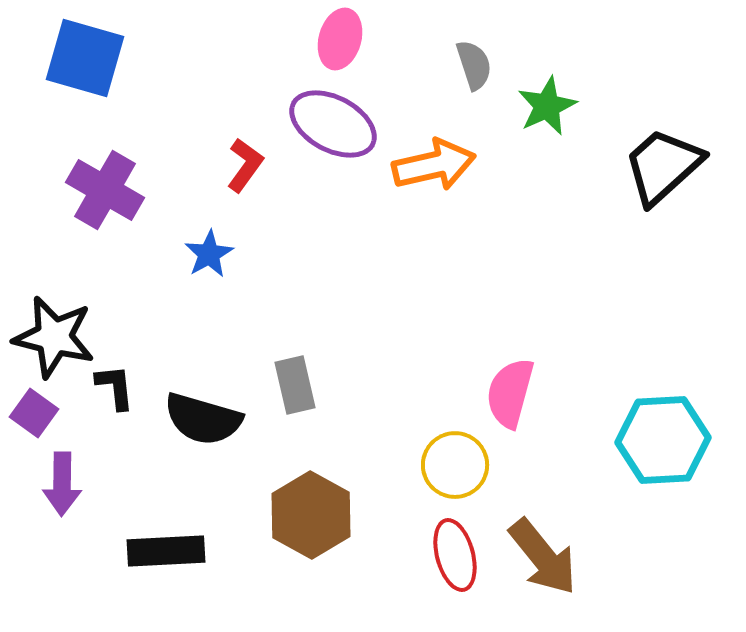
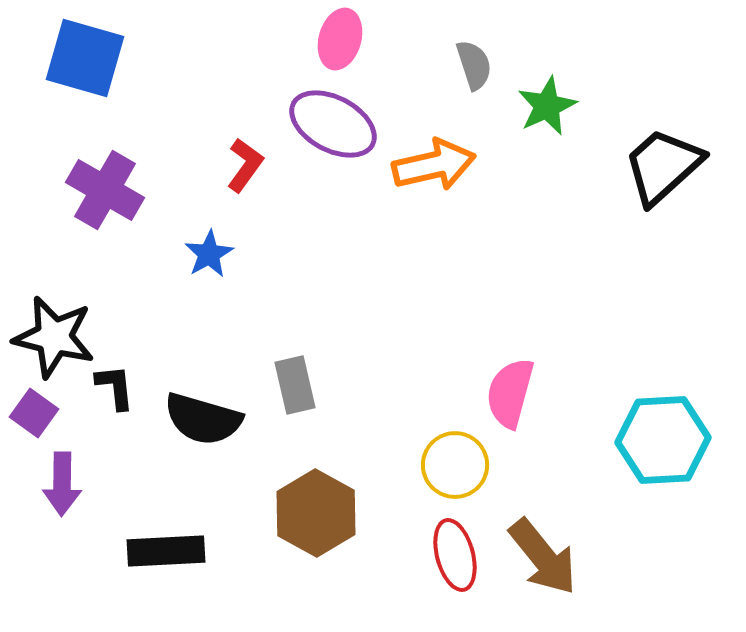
brown hexagon: moved 5 px right, 2 px up
